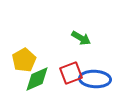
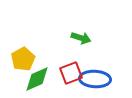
green arrow: rotated 12 degrees counterclockwise
yellow pentagon: moved 1 px left, 1 px up
